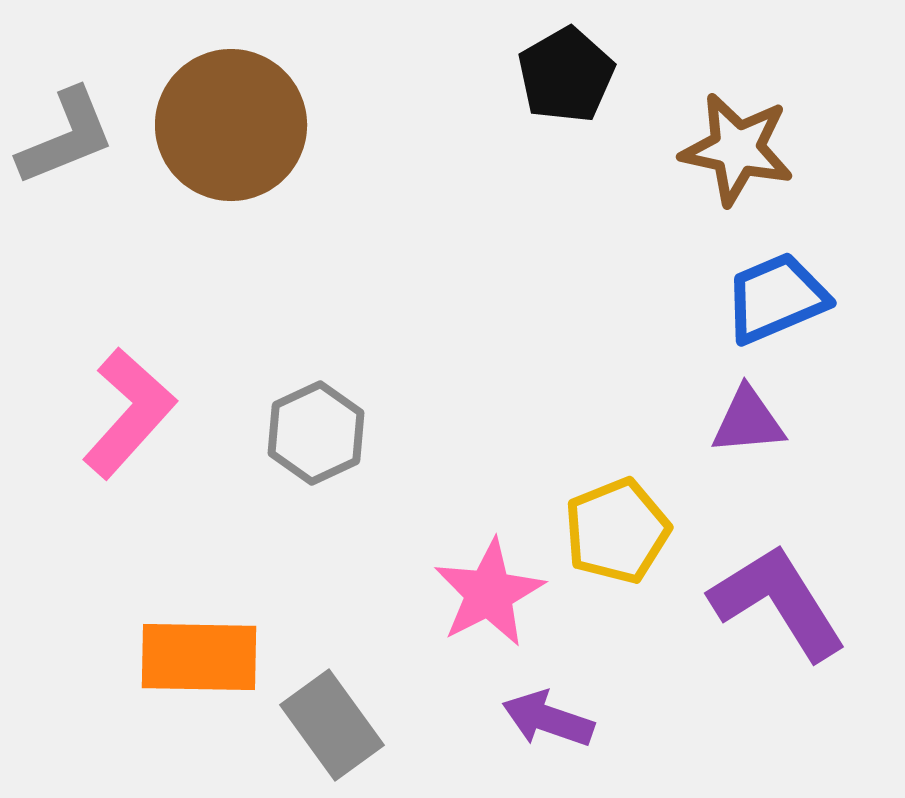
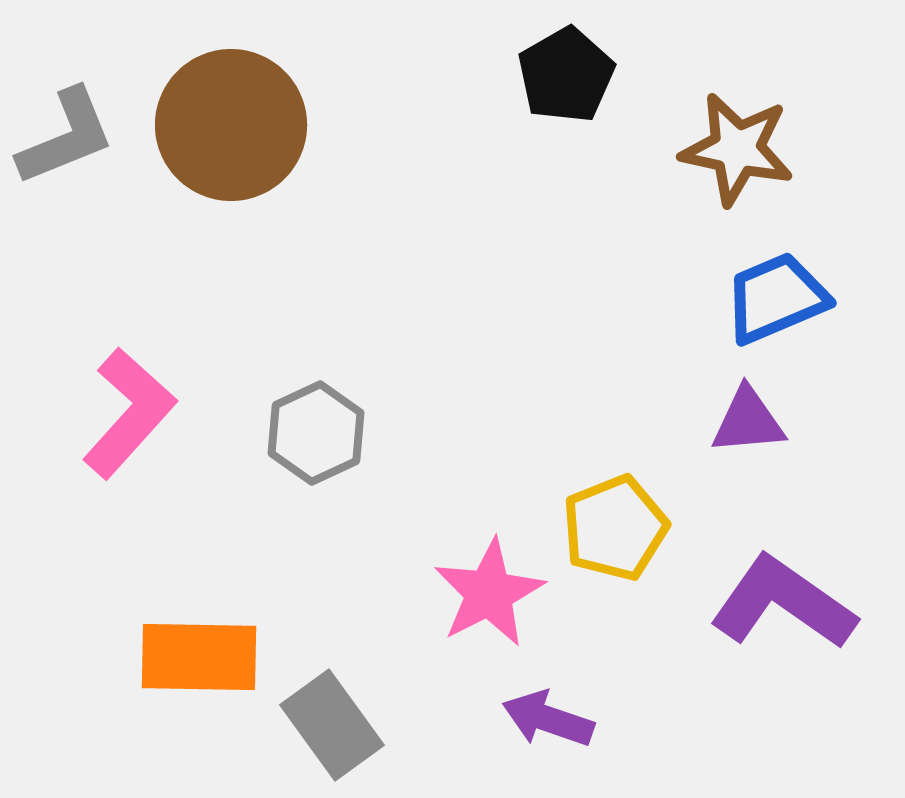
yellow pentagon: moved 2 px left, 3 px up
purple L-shape: moved 5 px right, 1 px down; rotated 23 degrees counterclockwise
